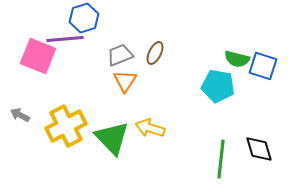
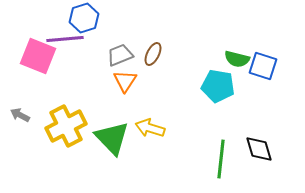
brown ellipse: moved 2 px left, 1 px down
